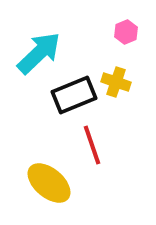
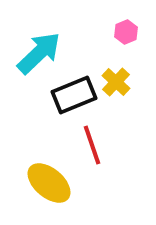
yellow cross: rotated 24 degrees clockwise
